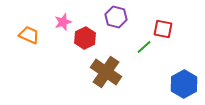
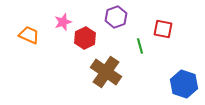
purple hexagon: rotated 25 degrees clockwise
green line: moved 4 px left, 1 px up; rotated 63 degrees counterclockwise
blue hexagon: rotated 12 degrees counterclockwise
